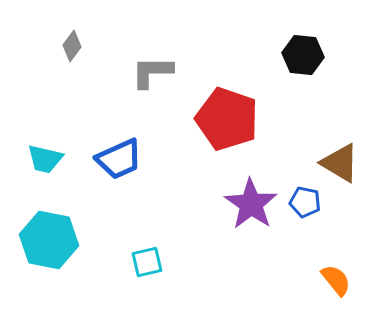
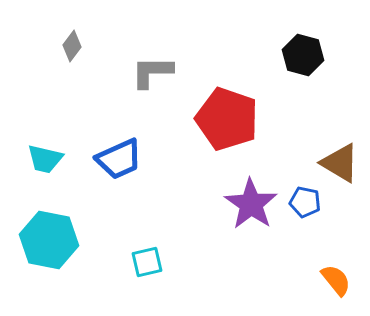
black hexagon: rotated 9 degrees clockwise
